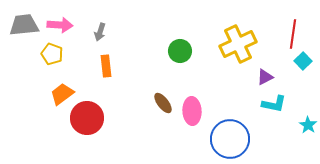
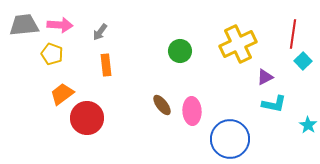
gray arrow: rotated 18 degrees clockwise
orange rectangle: moved 1 px up
brown ellipse: moved 1 px left, 2 px down
